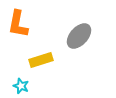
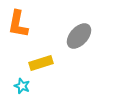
yellow rectangle: moved 3 px down
cyan star: moved 1 px right
